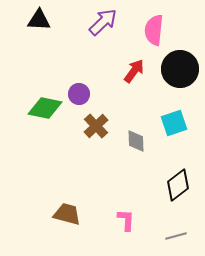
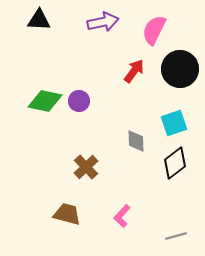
purple arrow: rotated 32 degrees clockwise
pink semicircle: rotated 20 degrees clockwise
purple circle: moved 7 px down
green diamond: moved 7 px up
brown cross: moved 10 px left, 41 px down
black diamond: moved 3 px left, 22 px up
pink L-shape: moved 4 px left, 4 px up; rotated 140 degrees counterclockwise
